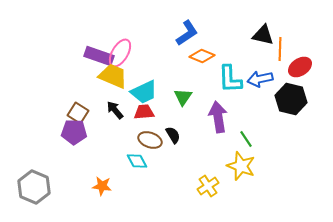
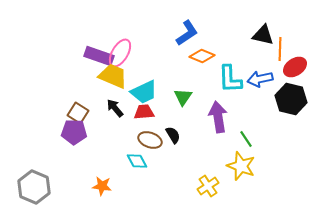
red ellipse: moved 5 px left
black arrow: moved 2 px up
